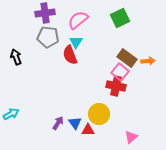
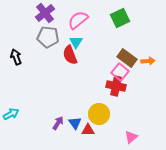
purple cross: rotated 30 degrees counterclockwise
